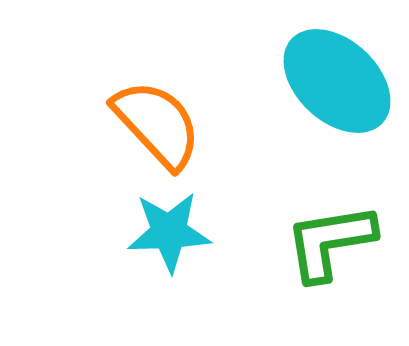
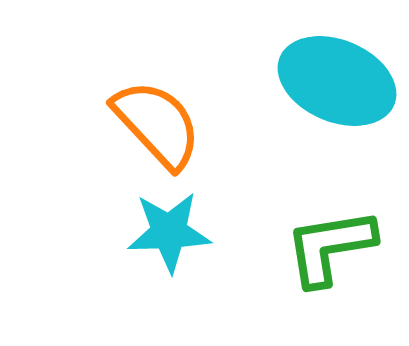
cyan ellipse: rotated 20 degrees counterclockwise
green L-shape: moved 5 px down
